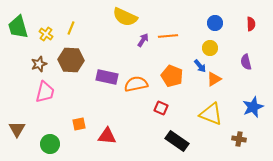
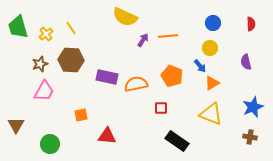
blue circle: moved 2 px left
yellow line: rotated 56 degrees counterclockwise
yellow cross: rotated 16 degrees clockwise
brown star: moved 1 px right
orange triangle: moved 2 px left, 4 px down
pink trapezoid: moved 1 px left, 1 px up; rotated 15 degrees clockwise
red square: rotated 24 degrees counterclockwise
orange square: moved 2 px right, 9 px up
brown triangle: moved 1 px left, 4 px up
brown cross: moved 11 px right, 2 px up
